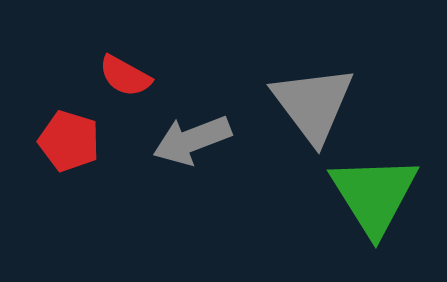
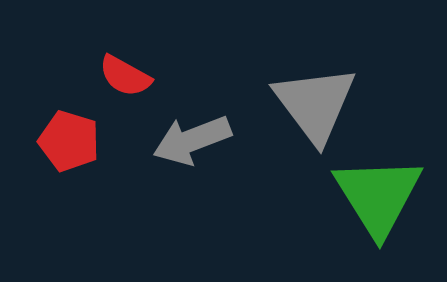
gray triangle: moved 2 px right
green triangle: moved 4 px right, 1 px down
